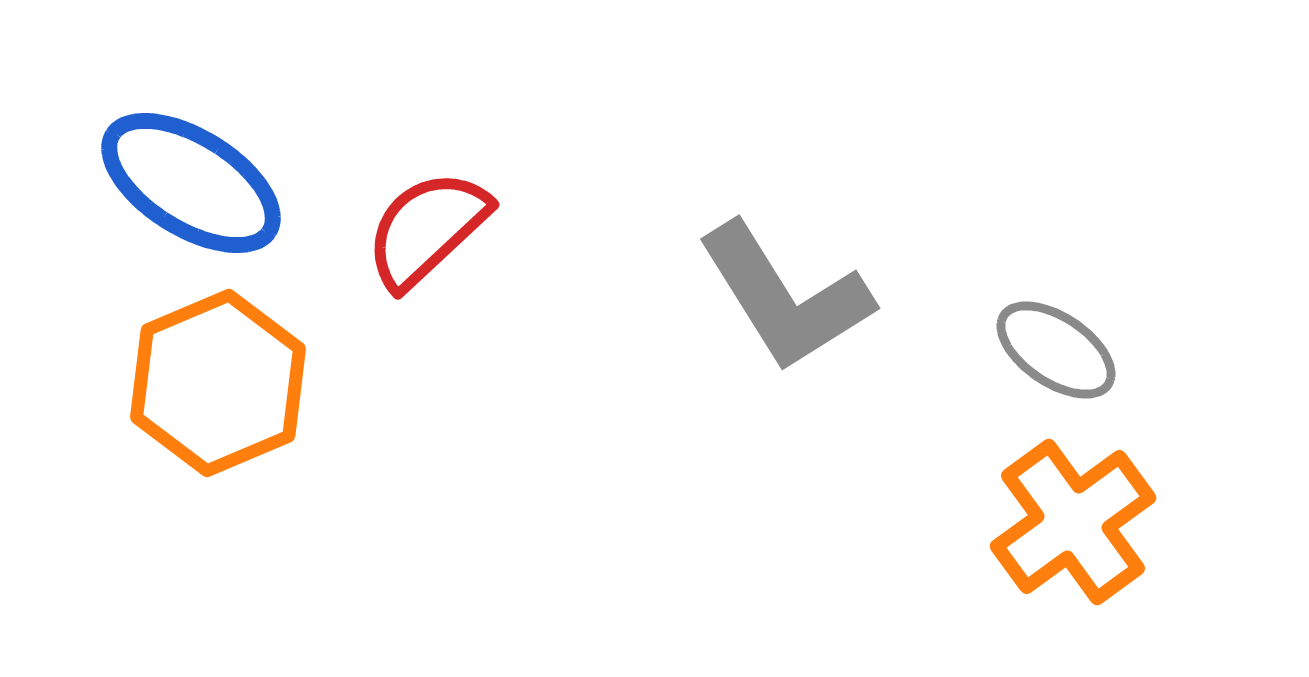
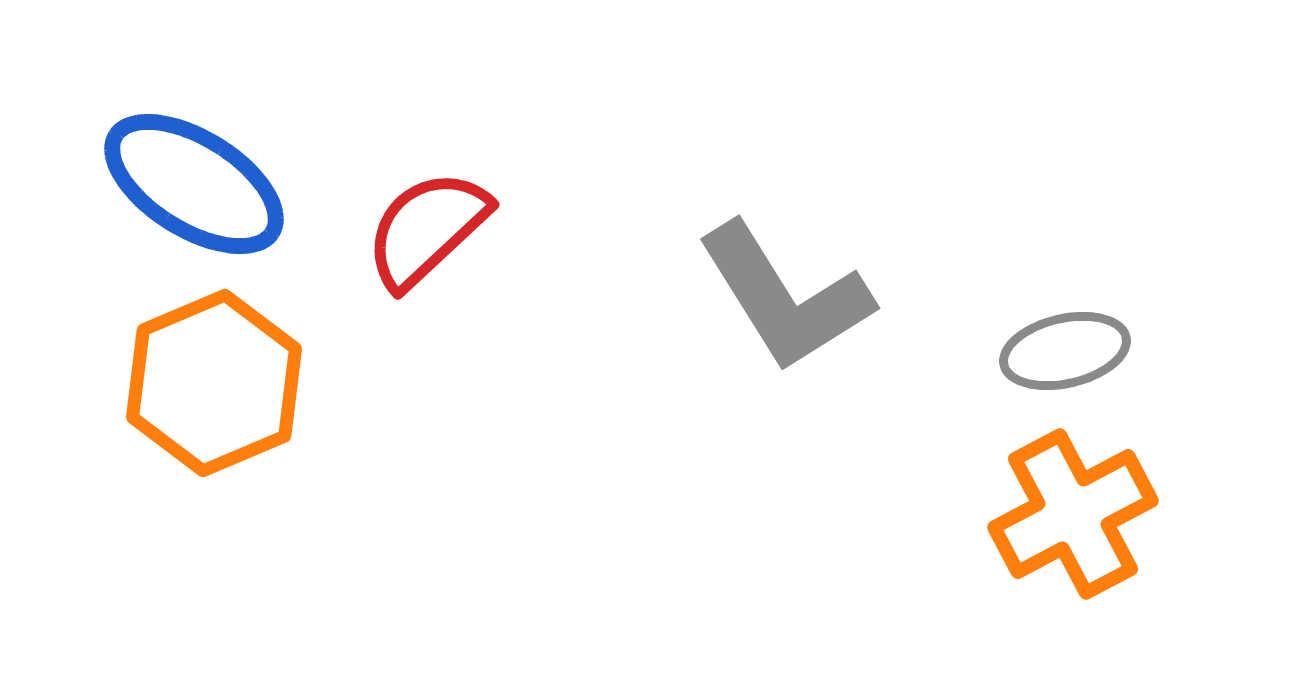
blue ellipse: moved 3 px right, 1 px down
gray ellipse: moved 9 px right, 1 px down; rotated 47 degrees counterclockwise
orange hexagon: moved 4 px left
orange cross: moved 8 px up; rotated 8 degrees clockwise
